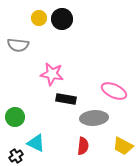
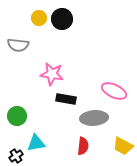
green circle: moved 2 px right, 1 px up
cyan triangle: rotated 36 degrees counterclockwise
